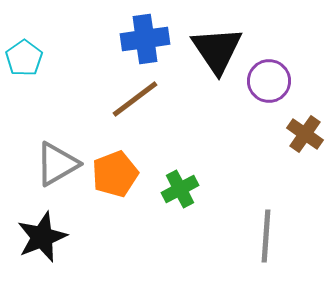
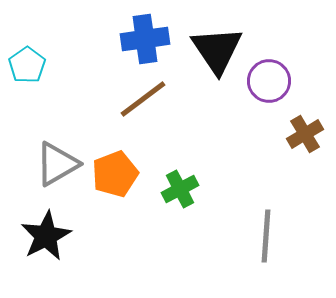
cyan pentagon: moved 3 px right, 7 px down
brown line: moved 8 px right
brown cross: rotated 24 degrees clockwise
black star: moved 4 px right, 1 px up; rotated 6 degrees counterclockwise
